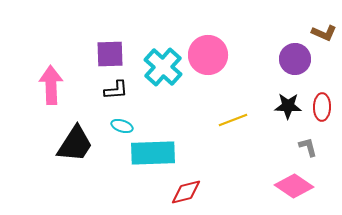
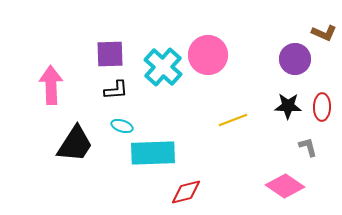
pink diamond: moved 9 px left
